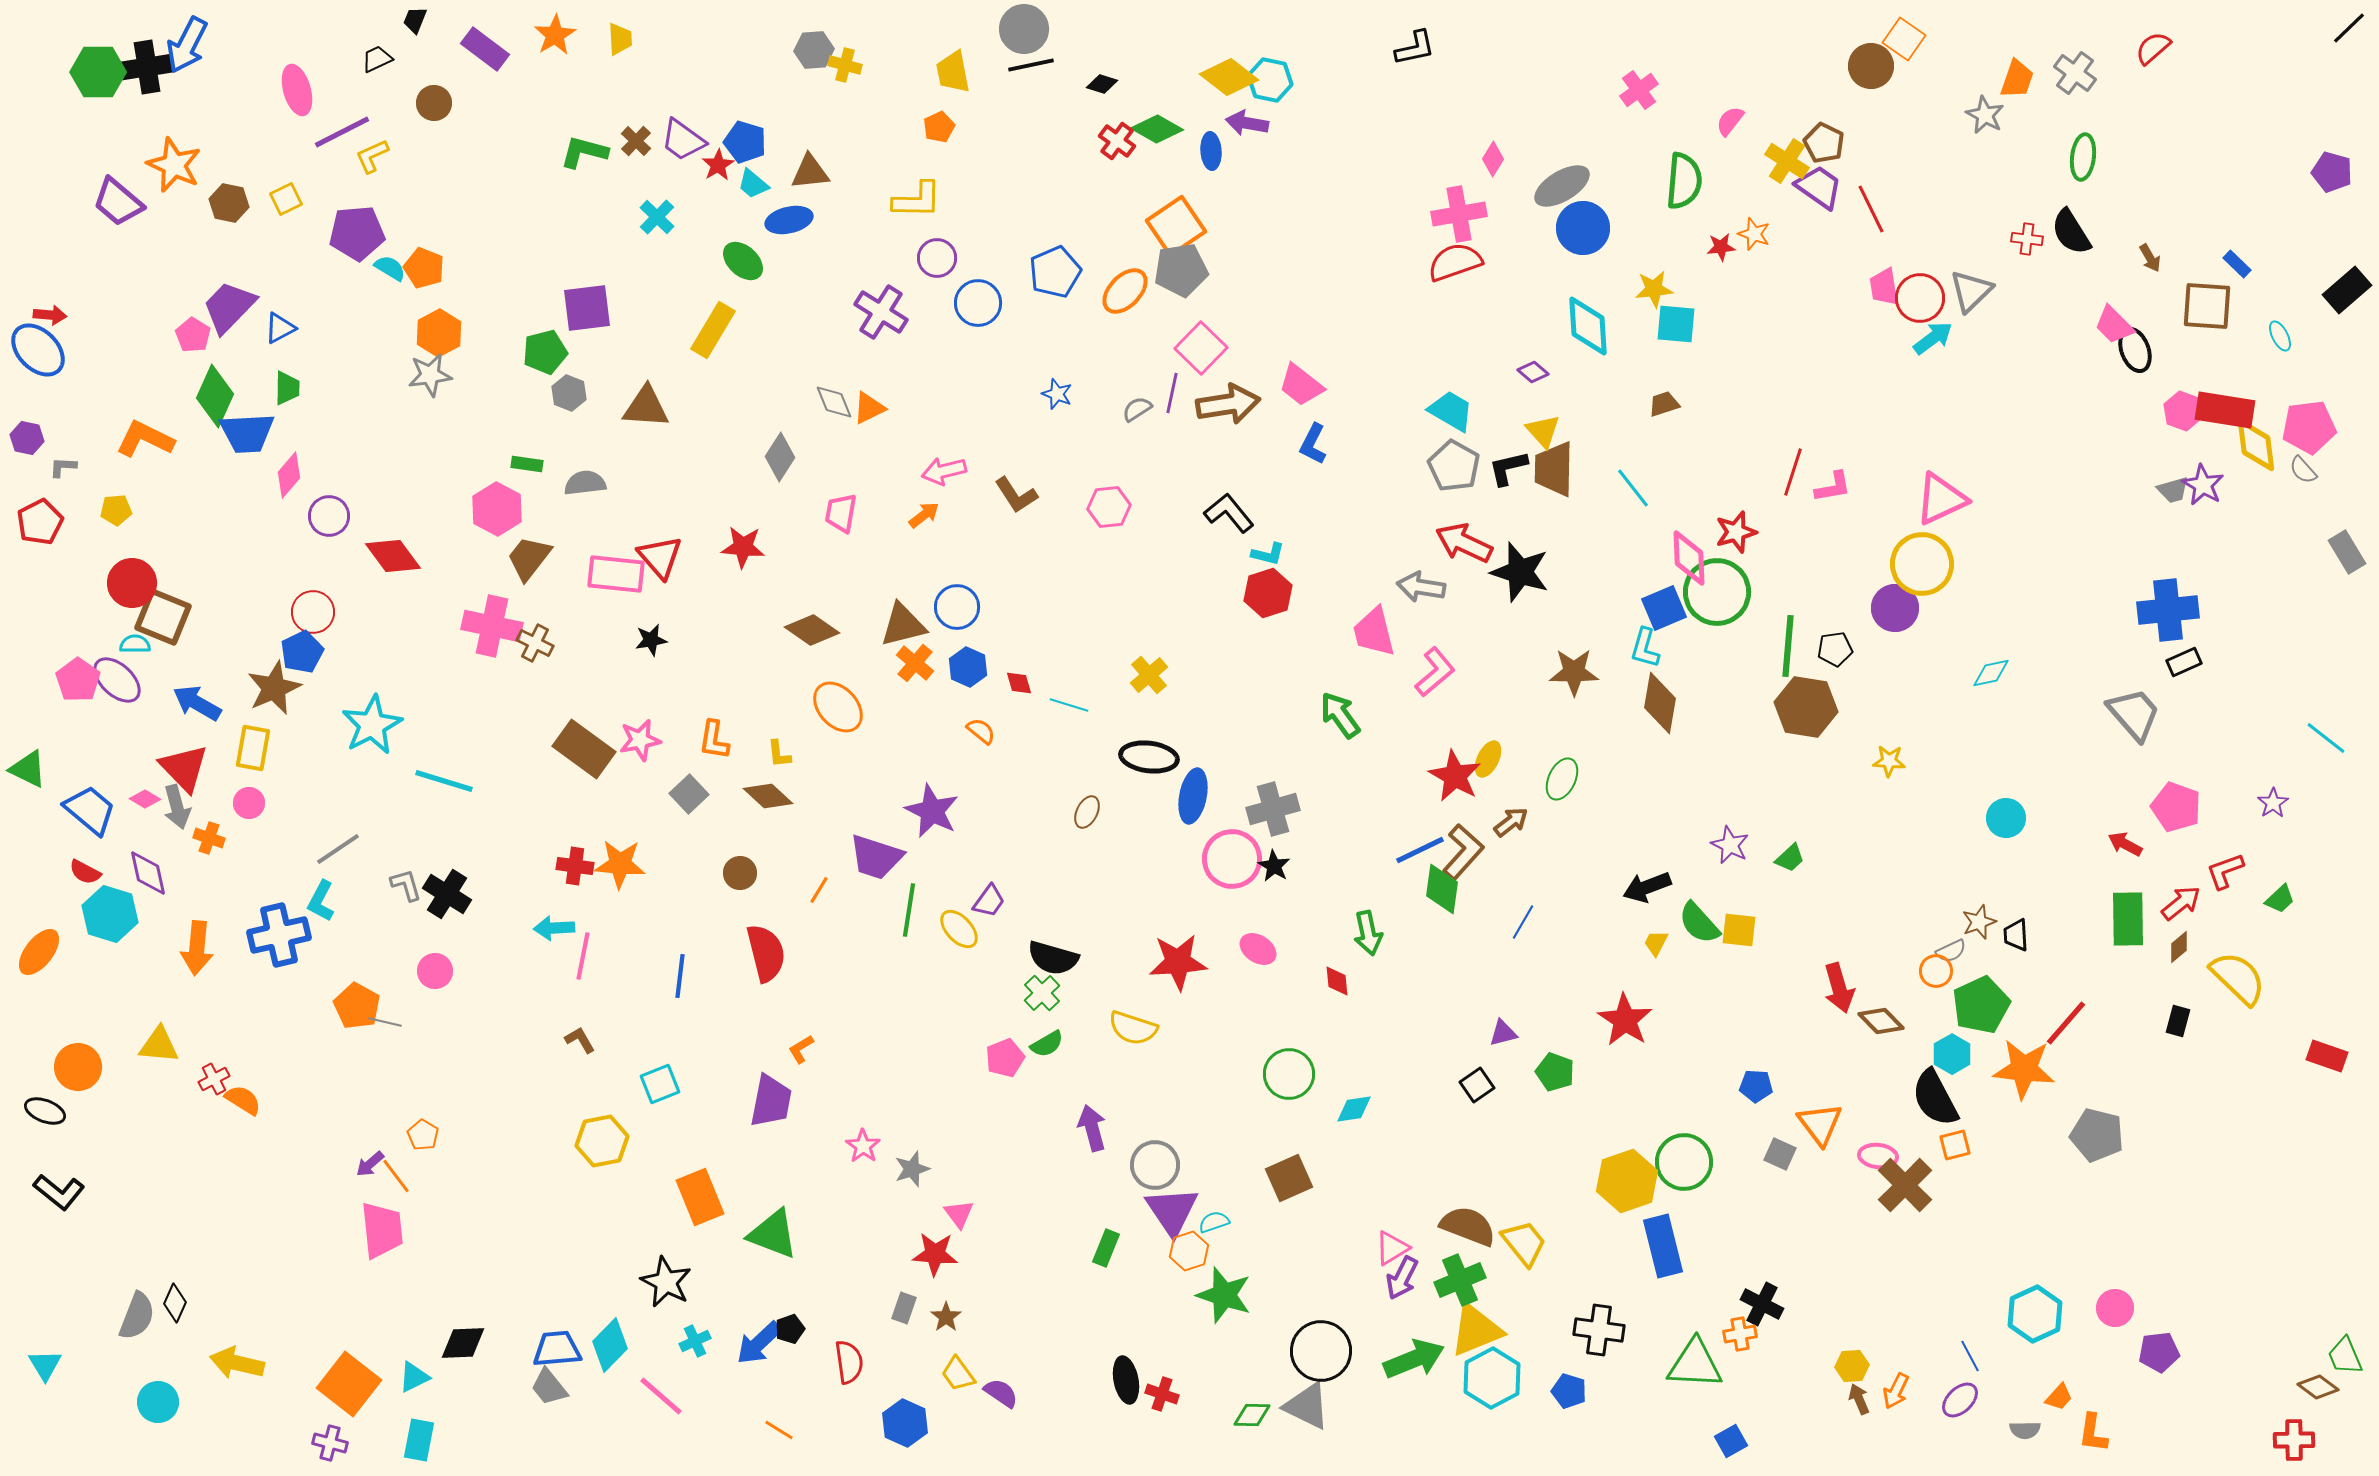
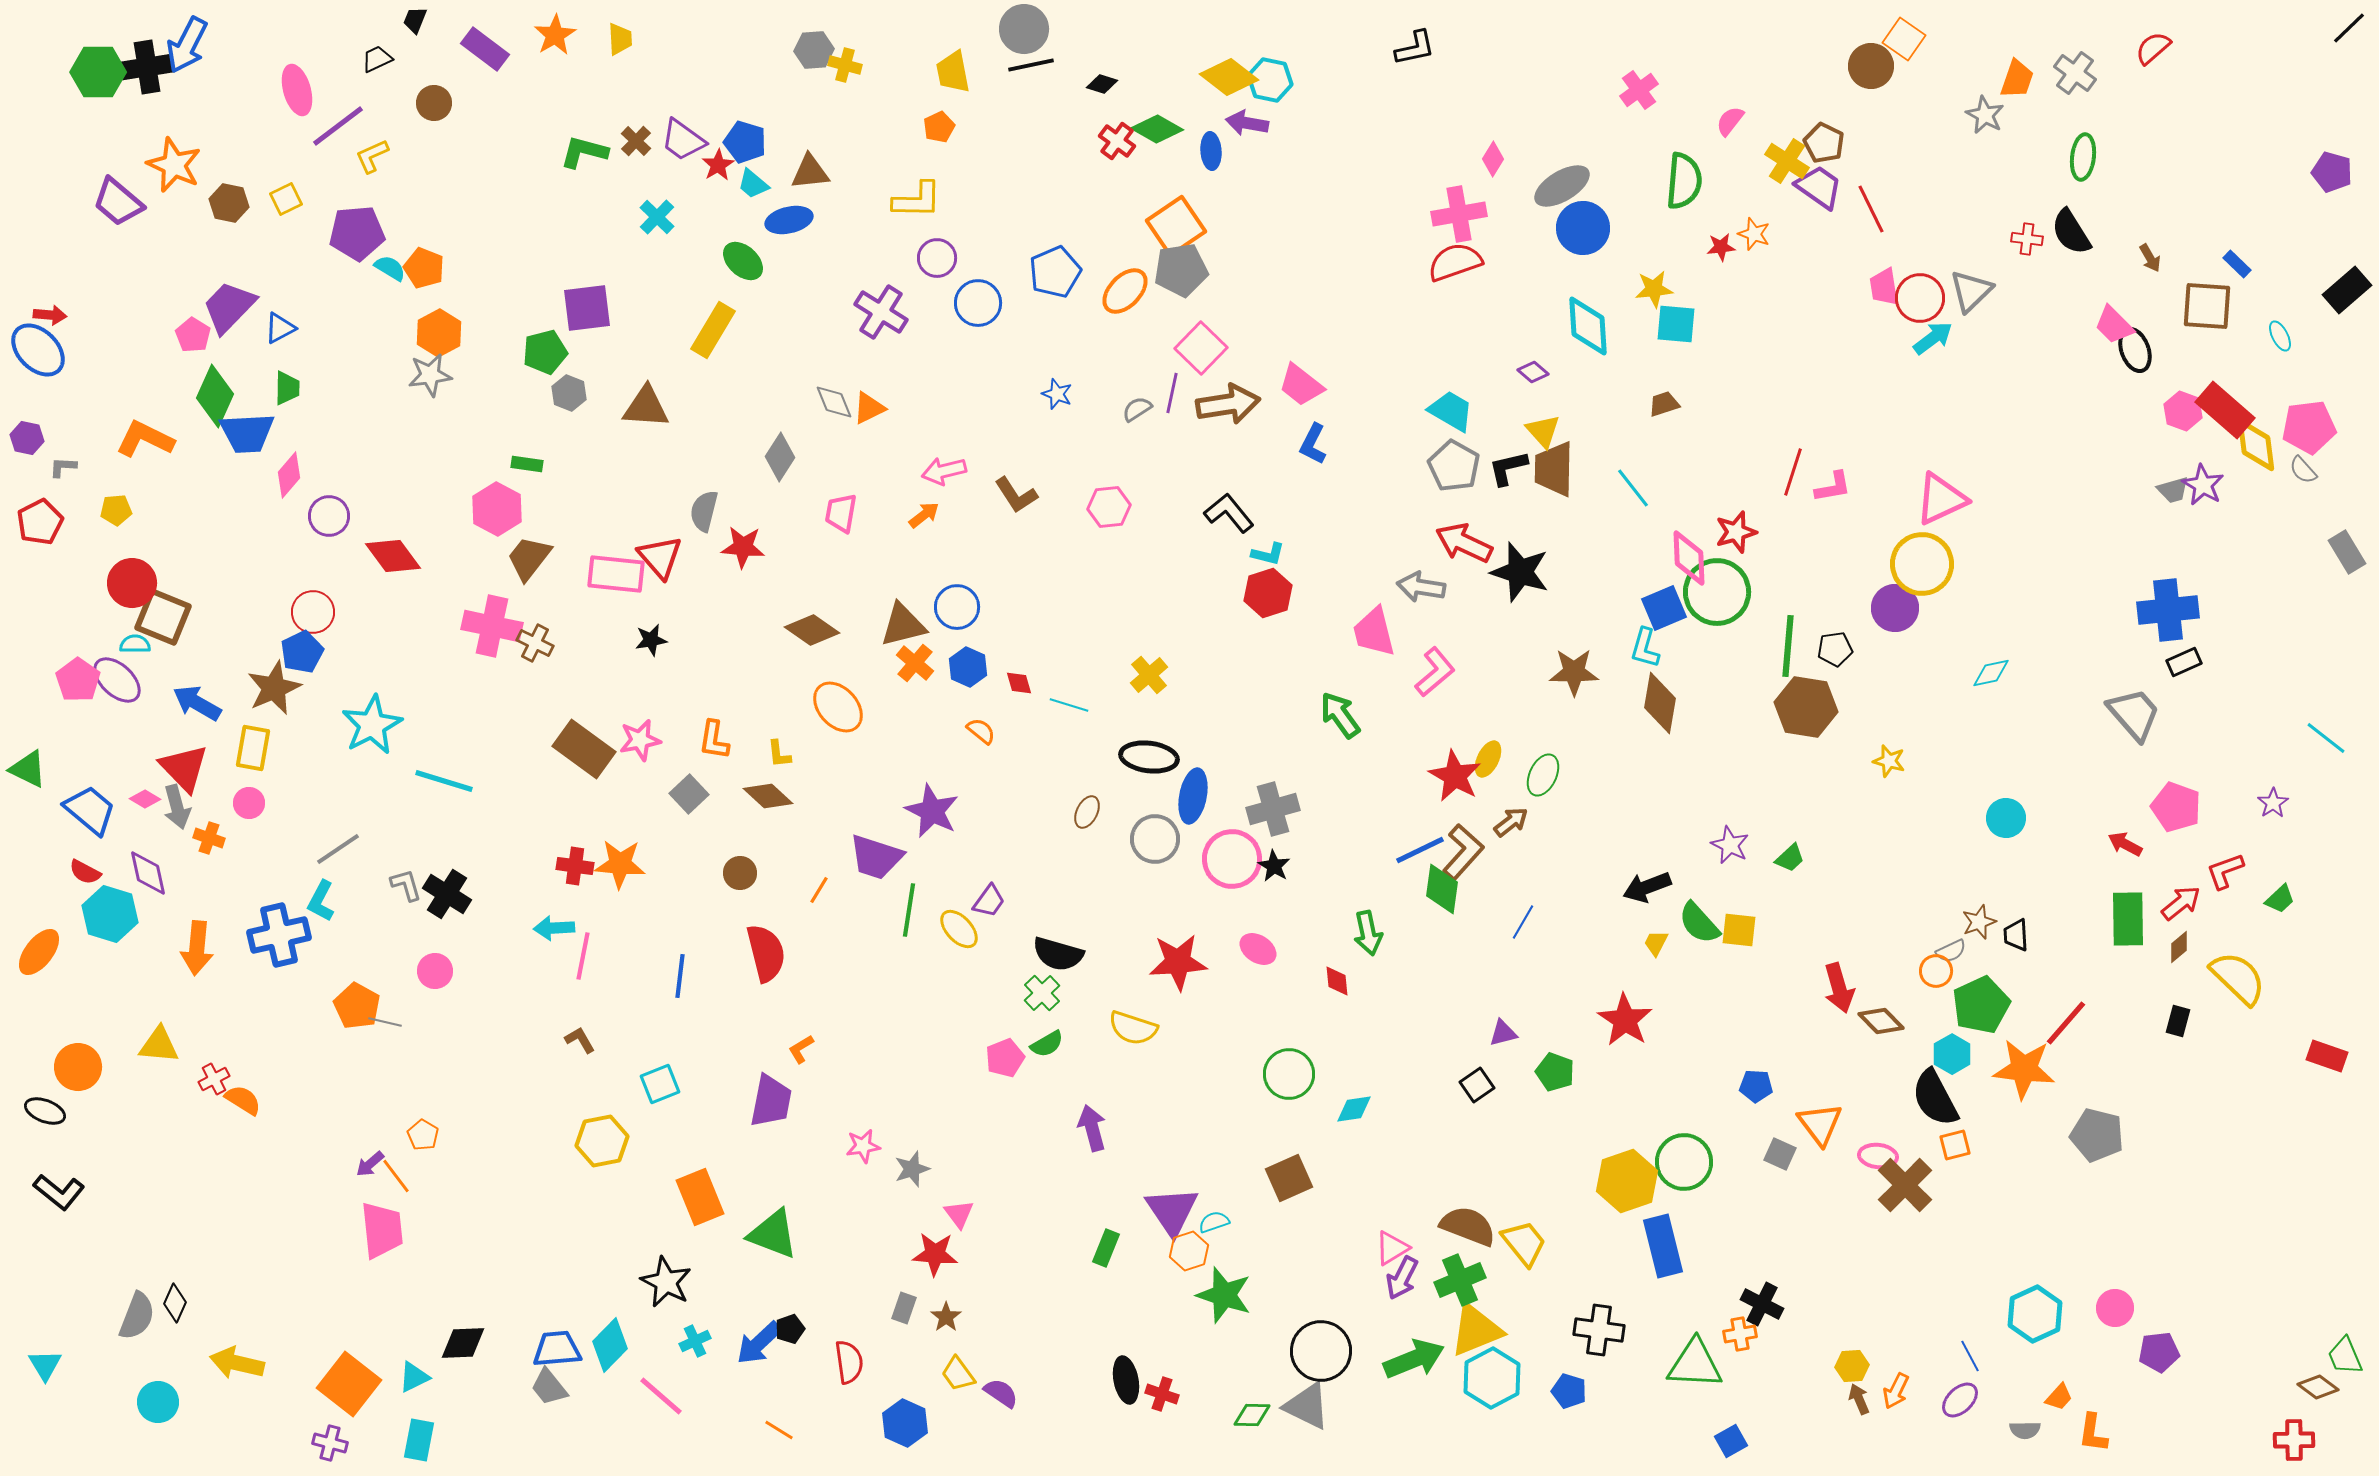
purple line at (342, 132): moved 4 px left, 6 px up; rotated 10 degrees counterclockwise
red rectangle at (2225, 410): rotated 32 degrees clockwise
gray semicircle at (585, 483): moved 119 px right, 28 px down; rotated 69 degrees counterclockwise
yellow star at (1889, 761): rotated 12 degrees clockwise
green ellipse at (1562, 779): moved 19 px left, 4 px up
black semicircle at (1053, 958): moved 5 px right, 4 px up
pink star at (863, 1146): rotated 28 degrees clockwise
gray circle at (1155, 1165): moved 326 px up
